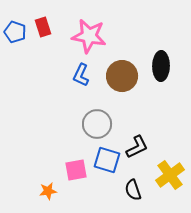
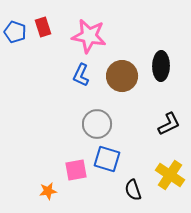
black L-shape: moved 32 px right, 23 px up
blue square: moved 1 px up
yellow cross: rotated 20 degrees counterclockwise
